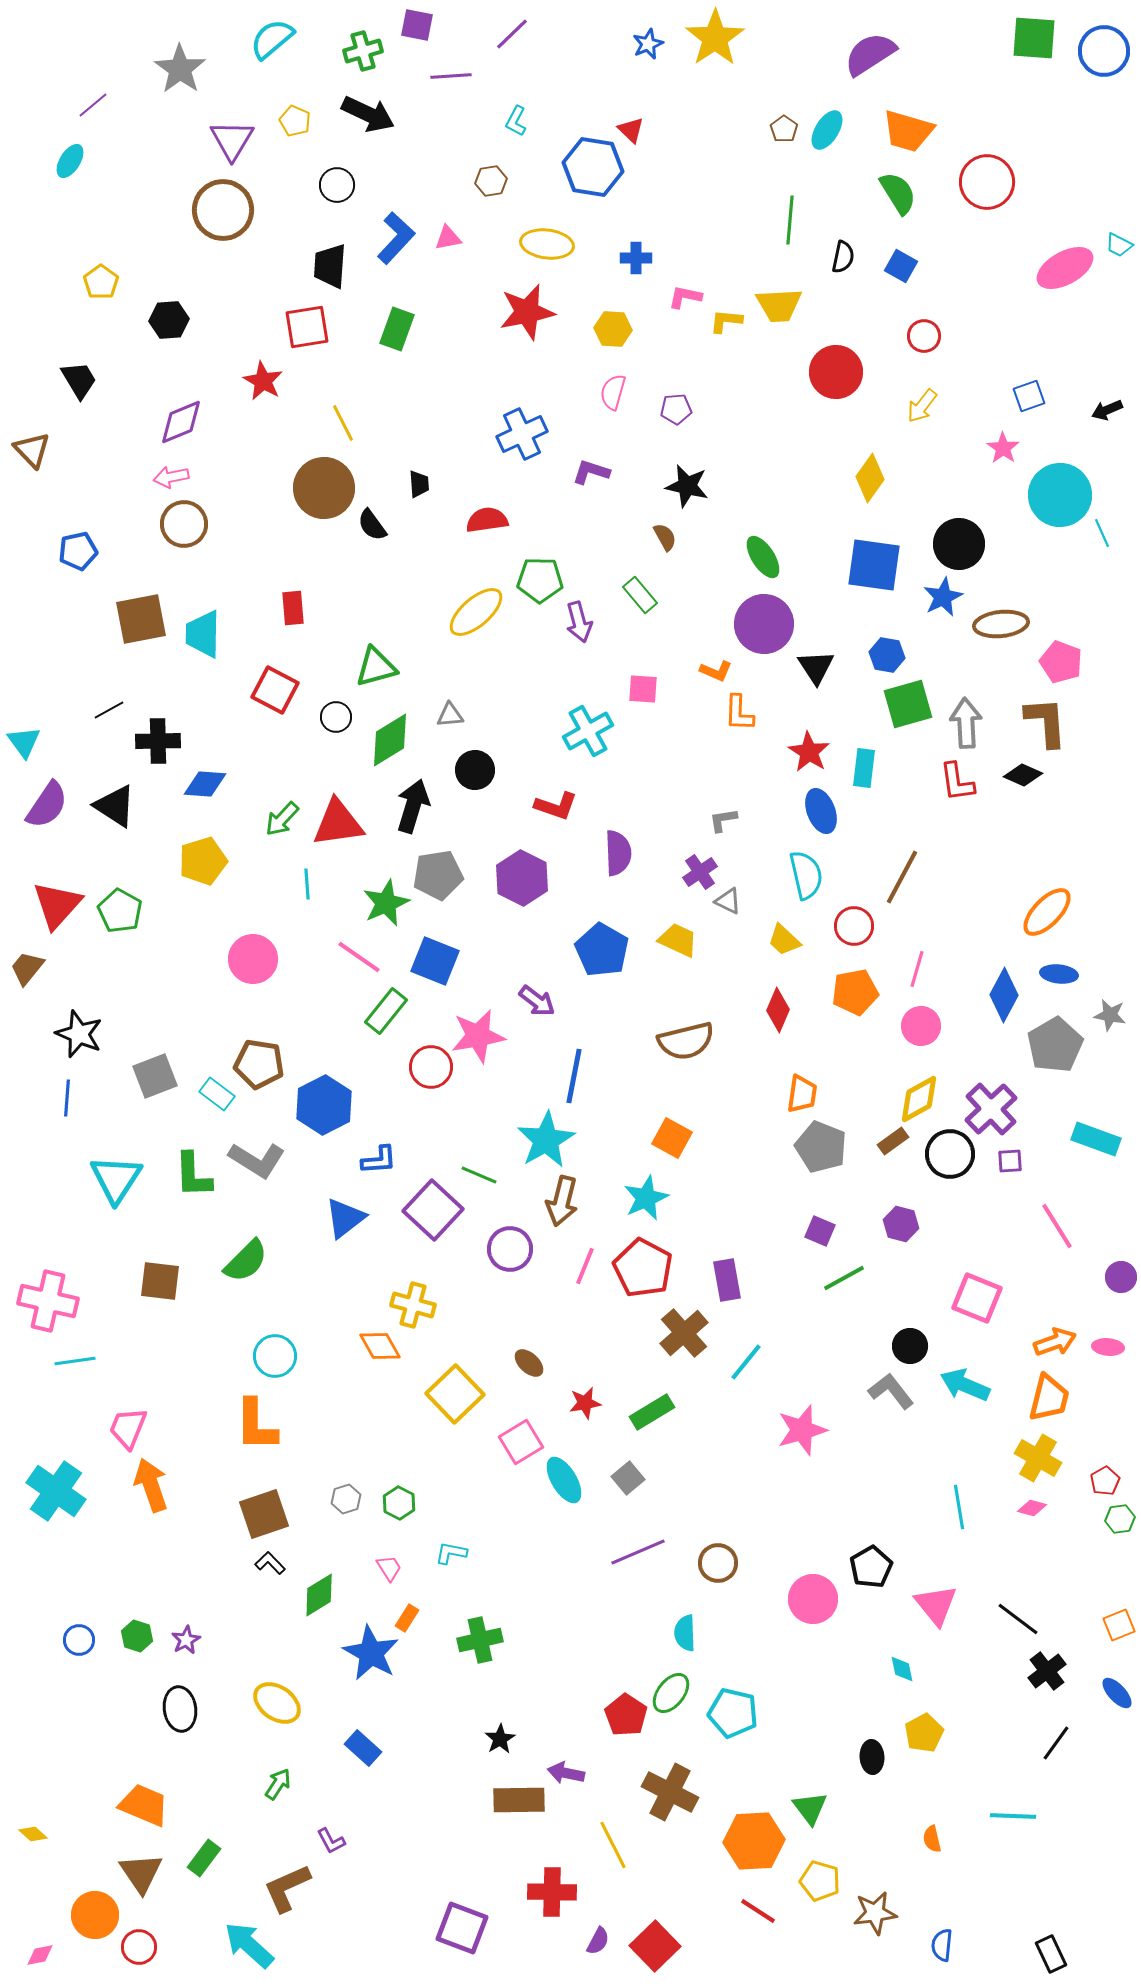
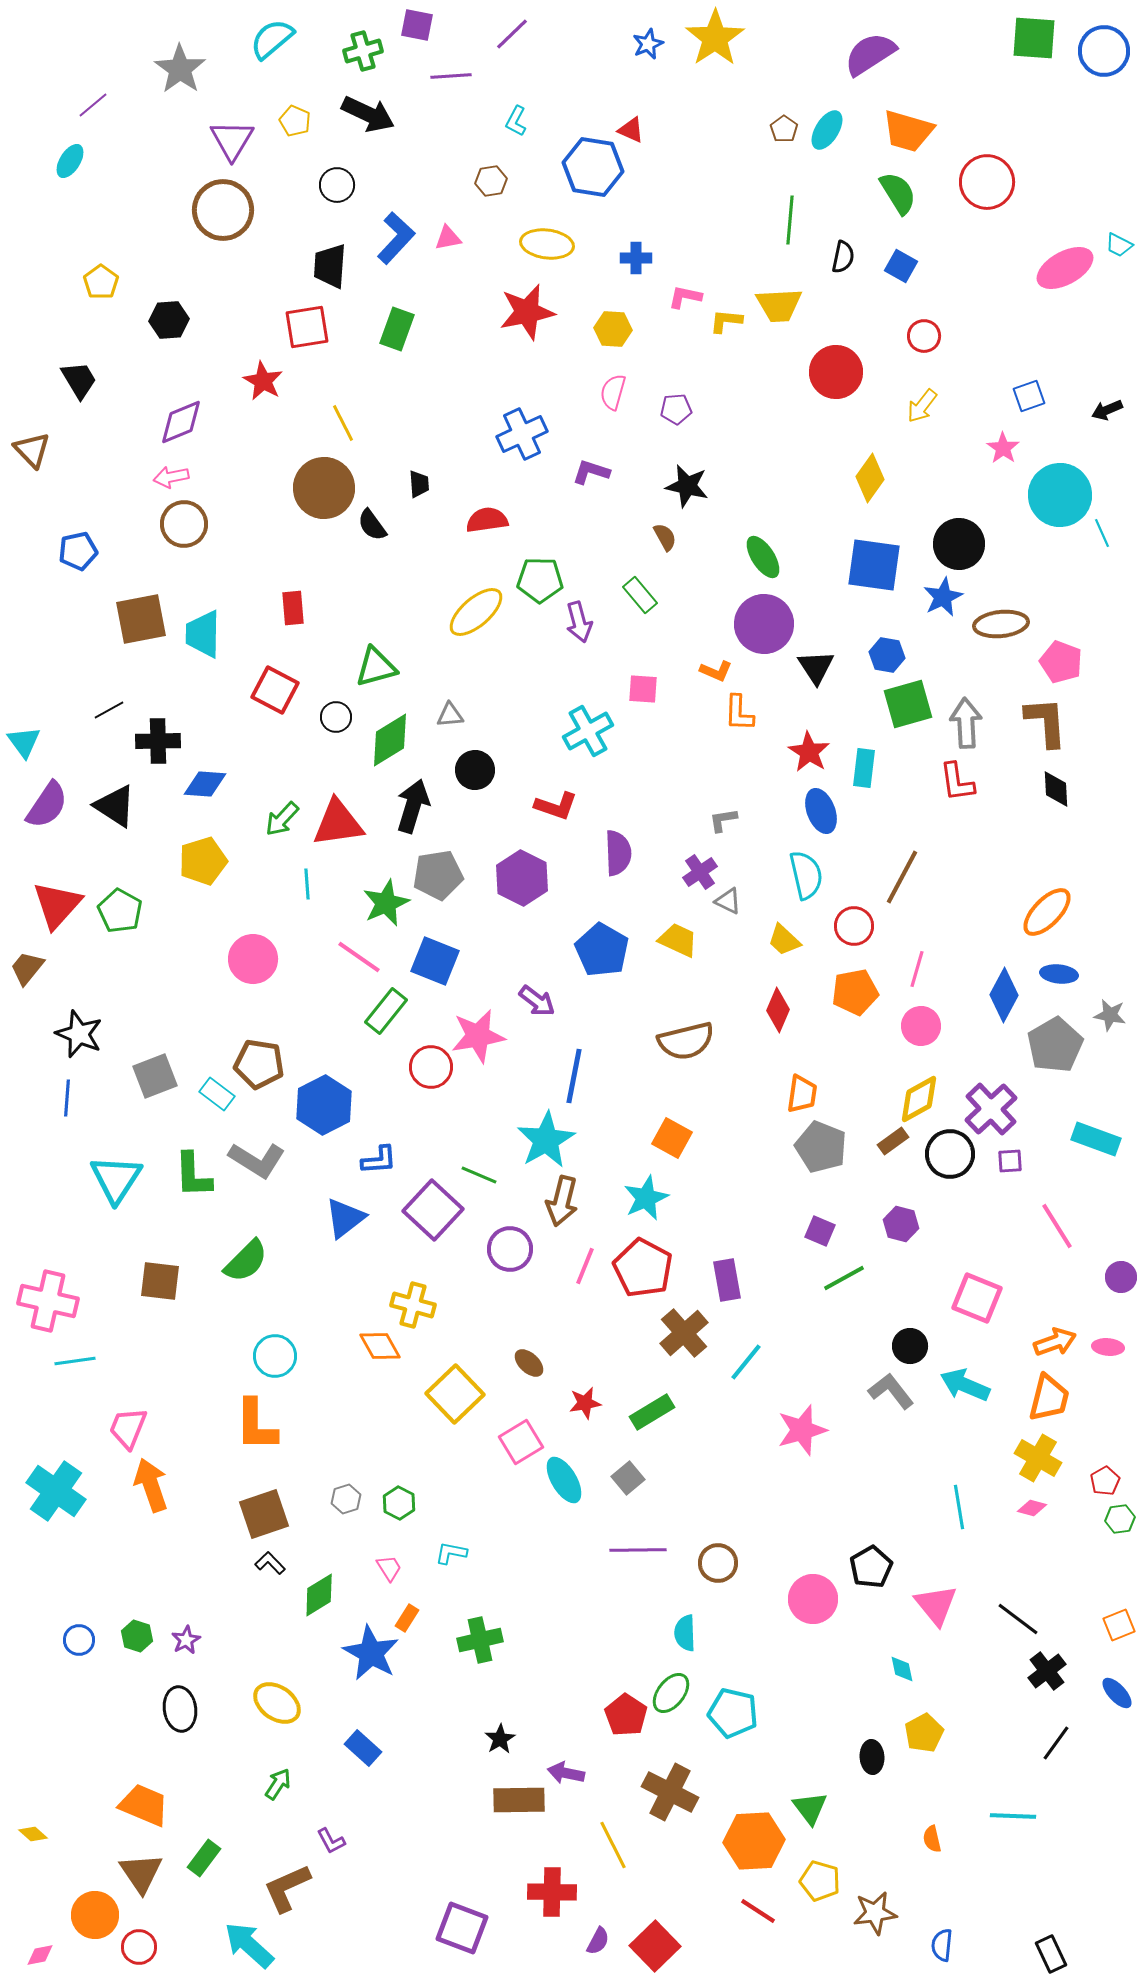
red triangle at (631, 130): rotated 20 degrees counterclockwise
black diamond at (1023, 775): moved 33 px right, 14 px down; rotated 63 degrees clockwise
purple line at (638, 1552): moved 2 px up; rotated 22 degrees clockwise
